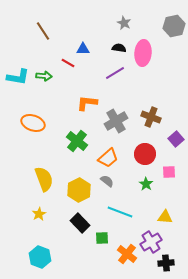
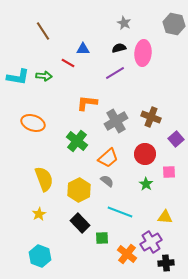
gray hexagon: moved 2 px up; rotated 25 degrees clockwise
black semicircle: rotated 24 degrees counterclockwise
cyan hexagon: moved 1 px up
